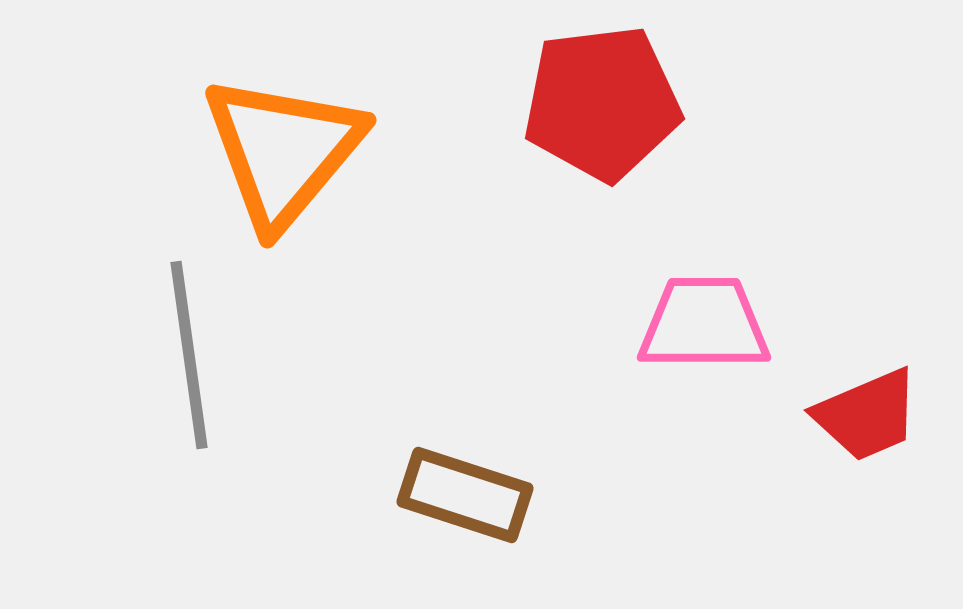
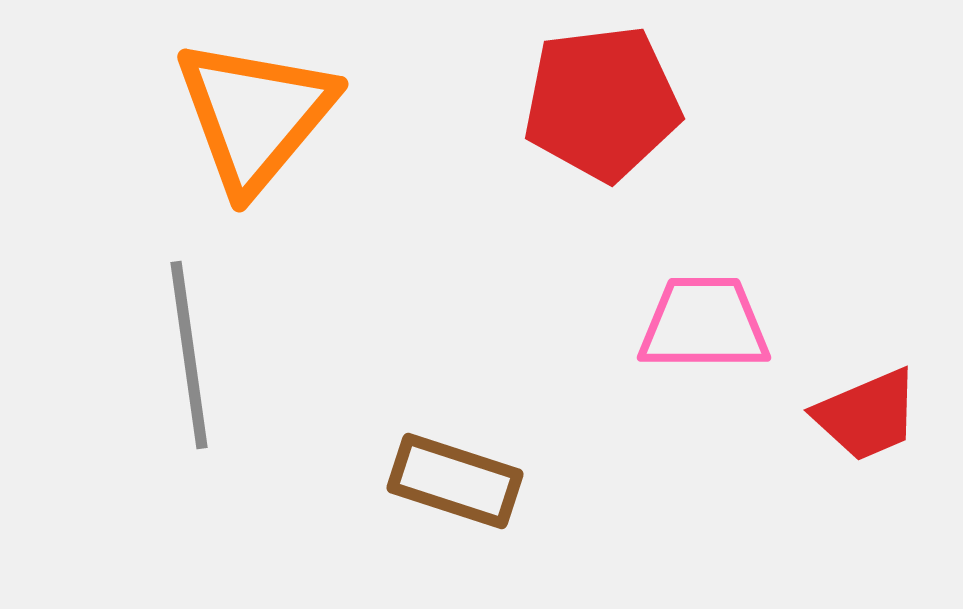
orange triangle: moved 28 px left, 36 px up
brown rectangle: moved 10 px left, 14 px up
